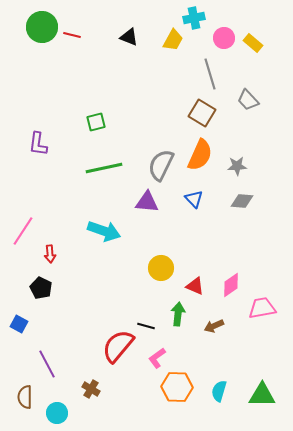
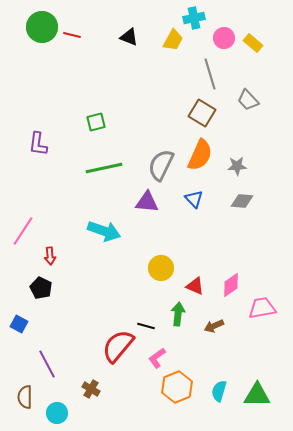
red arrow: moved 2 px down
orange hexagon: rotated 24 degrees counterclockwise
green triangle: moved 5 px left
